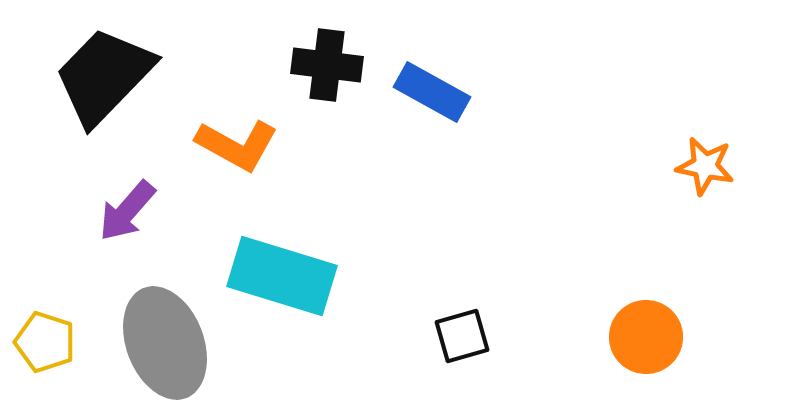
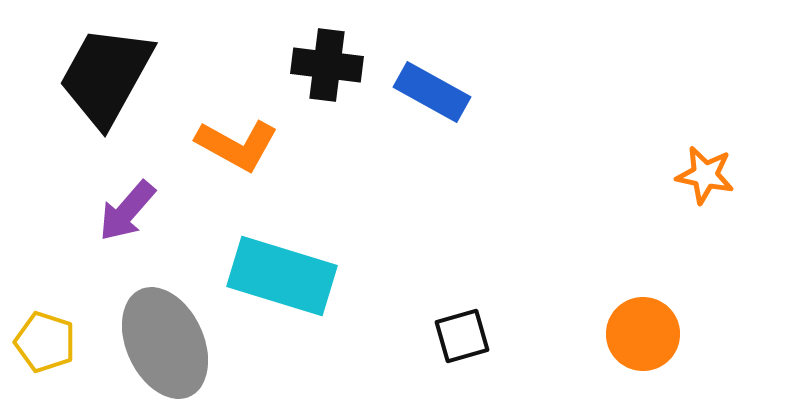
black trapezoid: moved 2 px right; rotated 15 degrees counterclockwise
orange star: moved 9 px down
orange circle: moved 3 px left, 3 px up
gray ellipse: rotated 4 degrees counterclockwise
